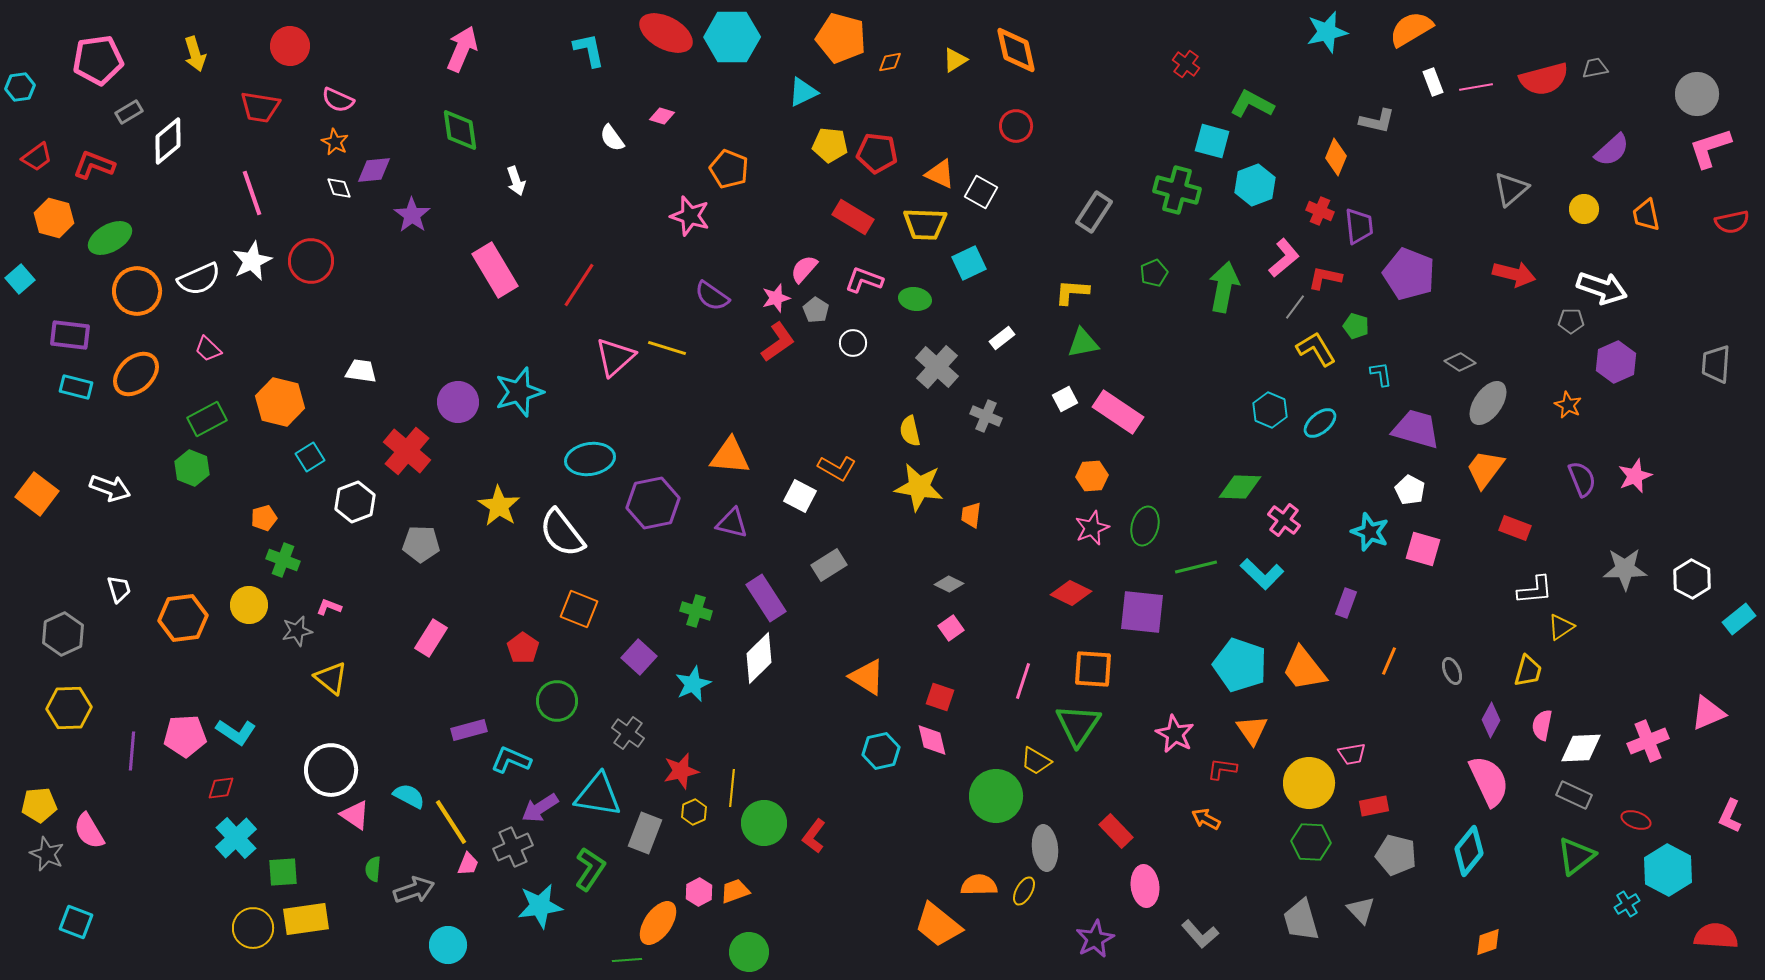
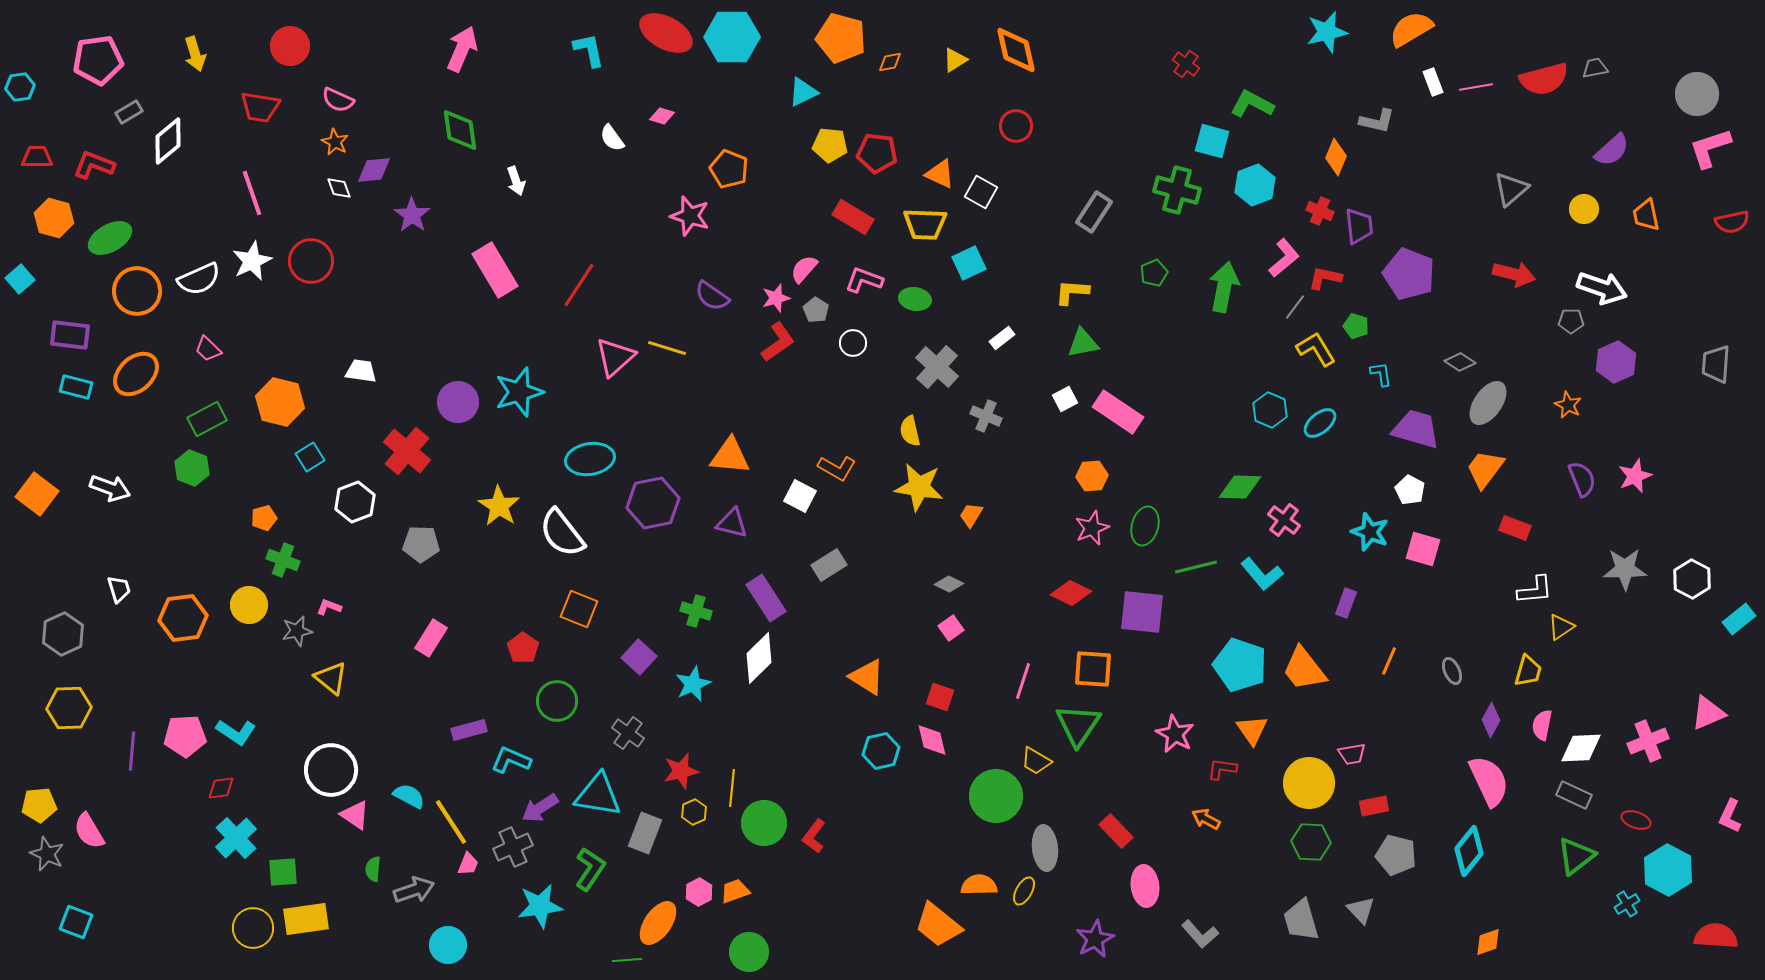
red trapezoid at (37, 157): rotated 144 degrees counterclockwise
orange trapezoid at (971, 515): rotated 24 degrees clockwise
cyan L-shape at (1262, 574): rotated 6 degrees clockwise
